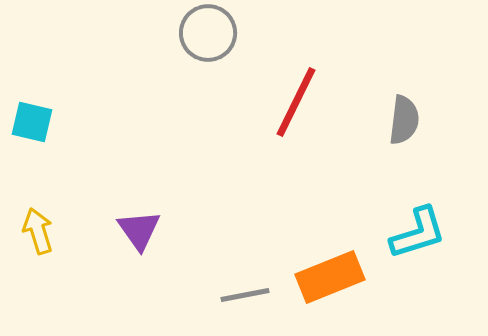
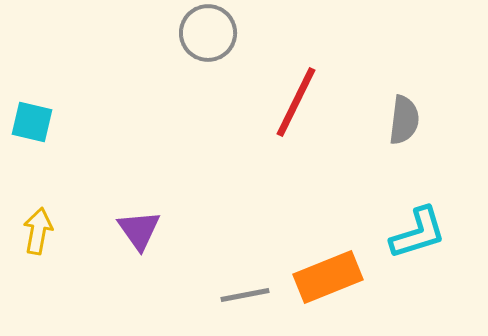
yellow arrow: rotated 27 degrees clockwise
orange rectangle: moved 2 px left
